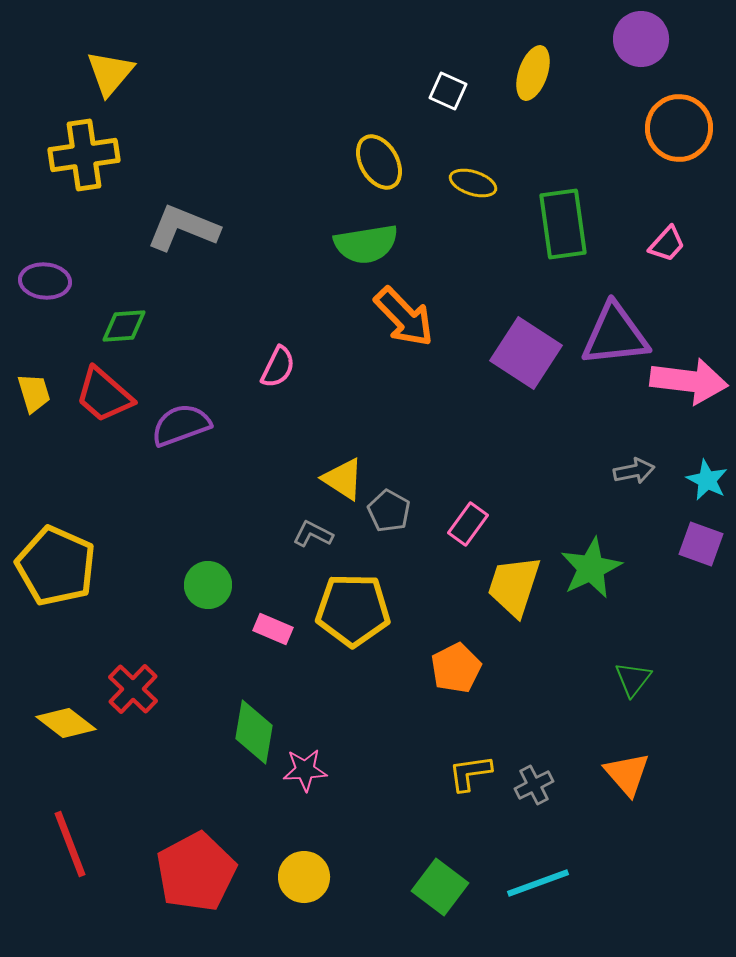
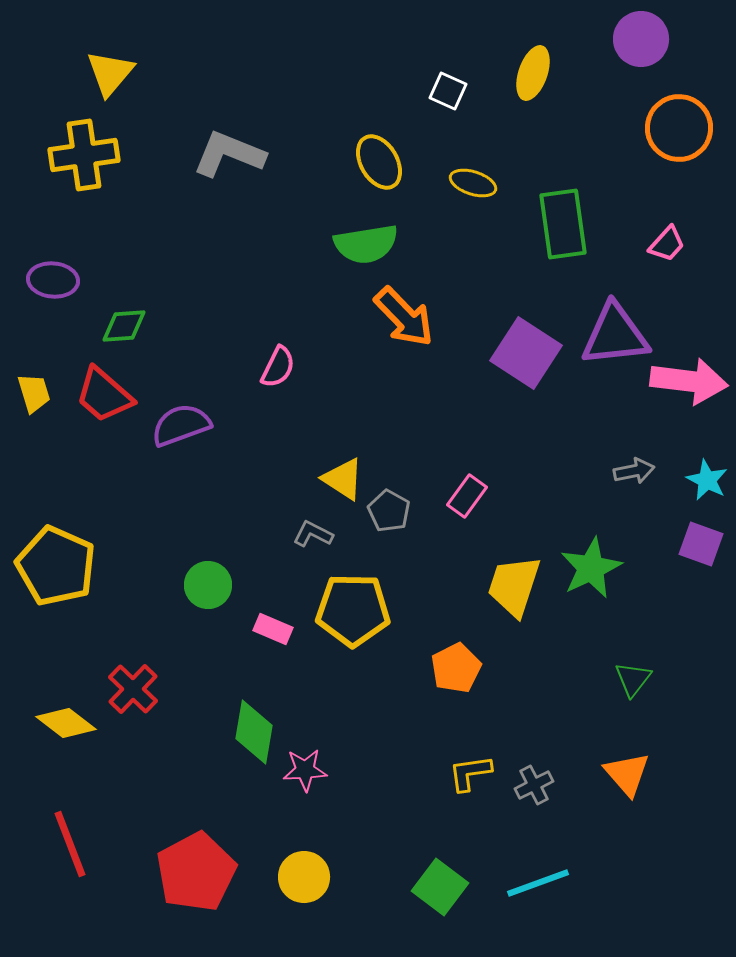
gray L-shape at (183, 228): moved 46 px right, 74 px up
purple ellipse at (45, 281): moved 8 px right, 1 px up
pink rectangle at (468, 524): moved 1 px left, 28 px up
